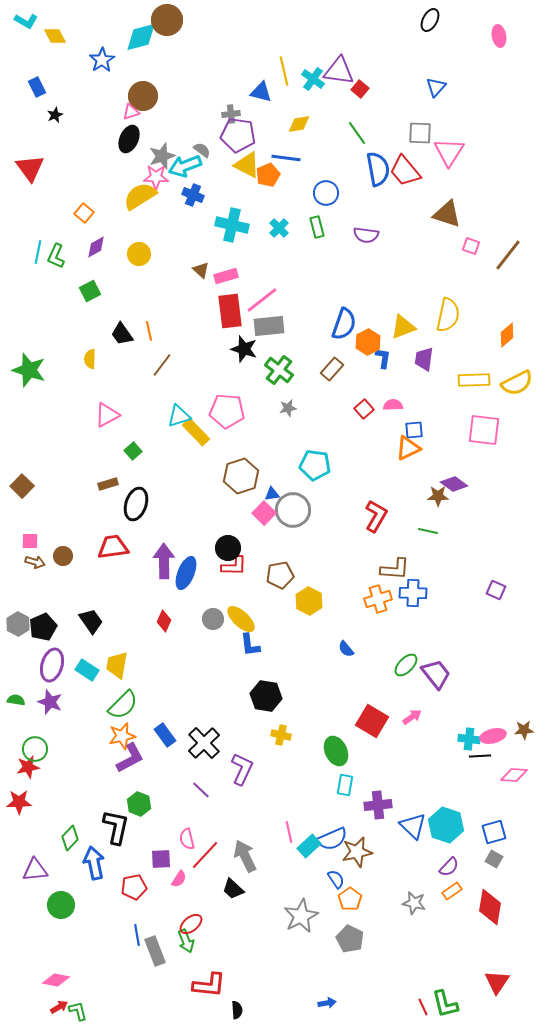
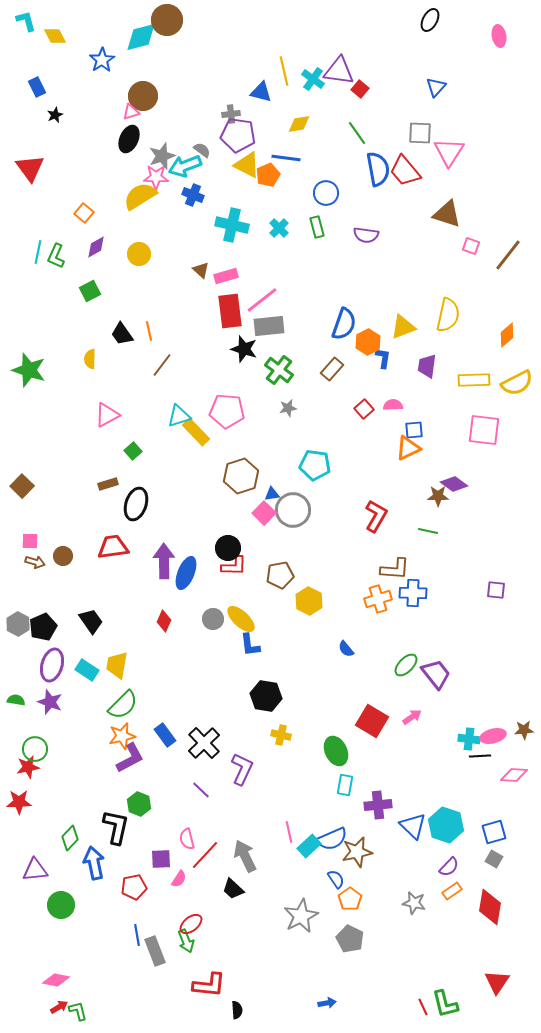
cyan L-shape at (26, 21): rotated 135 degrees counterclockwise
purple trapezoid at (424, 359): moved 3 px right, 7 px down
purple square at (496, 590): rotated 18 degrees counterclockwise
